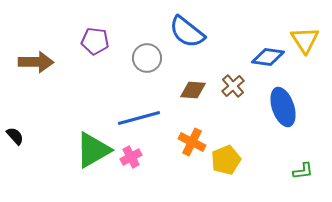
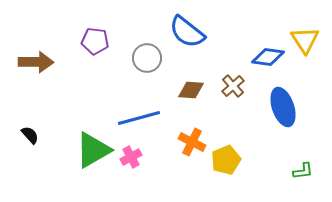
brown diamond: moved 2 px left
black semicircle: moved 15 px right, 1 px up
